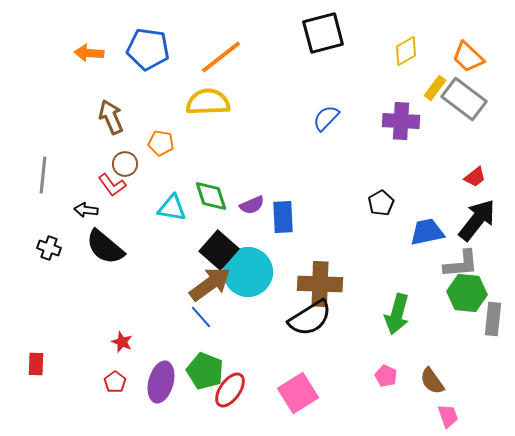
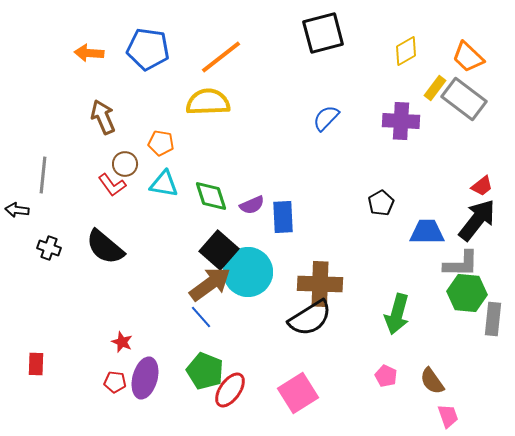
brown arrow at (111, 117): moved 8 px left
red trapezoid at (475, 177): moved 7 px right, 9 px down
cyan triangle at (172, 208): moved 8 px left, 24 px up
black arrow at (86, 210): moved 69 px left
blue trapezoid at (427, 232): rotated 12 degrees clockwise
gray L-shape at (461, 264): rotated 6 degrees clockwise
red pentagon at (115, 382): rotated 30 degrees counterclockwise
purple ellipse at (161, 382): moved 16 px left, 4 px up
